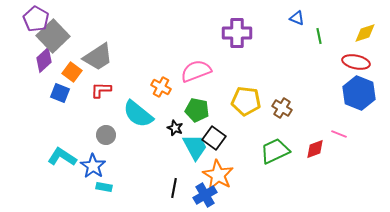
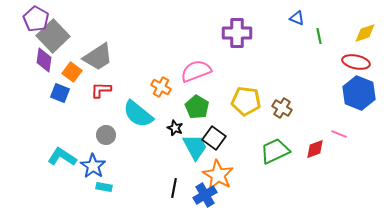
purple diamond: rotated 40 degrees counterclockwise
green pentagon: moved 3 px up; rotated 20 degrees clockwise
